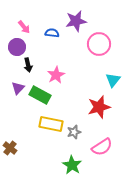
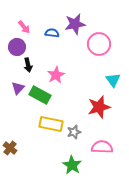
purple star: moved 1 px left, 3 px down
cyan triangle: rotated 14 degrees counterclockwise
pink semicircle: rotated 145 degrees counterclockwise
